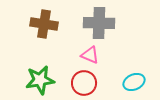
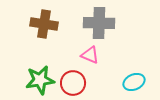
red circle: moved 11 px left
